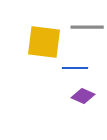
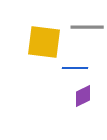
purple diamond: rotated 50 degrees counterclockwise
